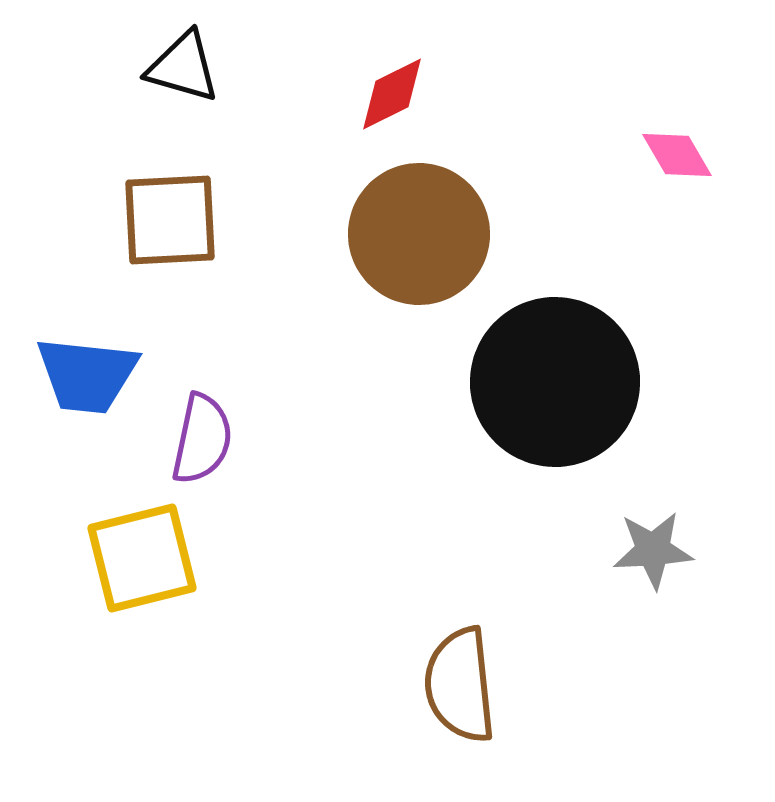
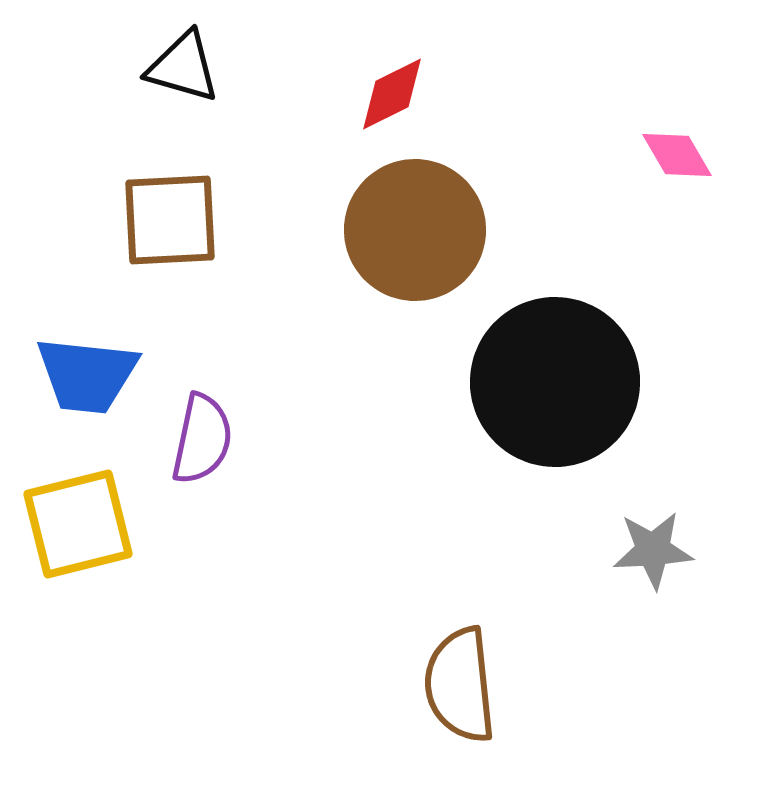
brown circle: moved 4 px left, 4 px up
yellow square: moved 64 px left, 34 px up
